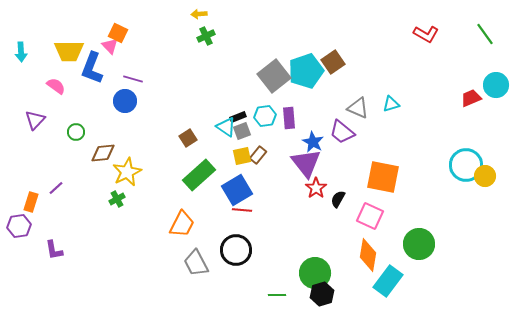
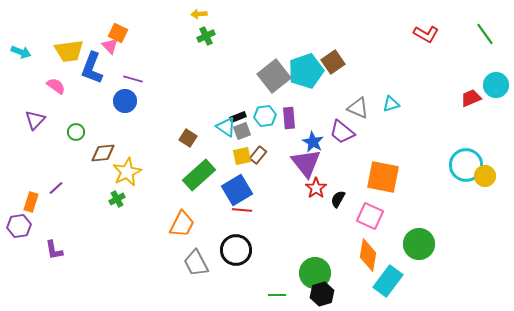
yellow trapezoid at (69, 51): rotated 8 degrees counterclockwise
cyan arrow at (21, 52): rotated 66 degrees counterclockwise
brown square at (188, 138): rotated 24 degrees counterclockwise
